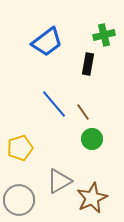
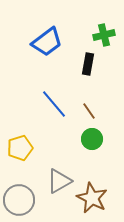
brown line: moved 6 px right, 1 px up
brown star: rotated 20 degrees counterclockwise
